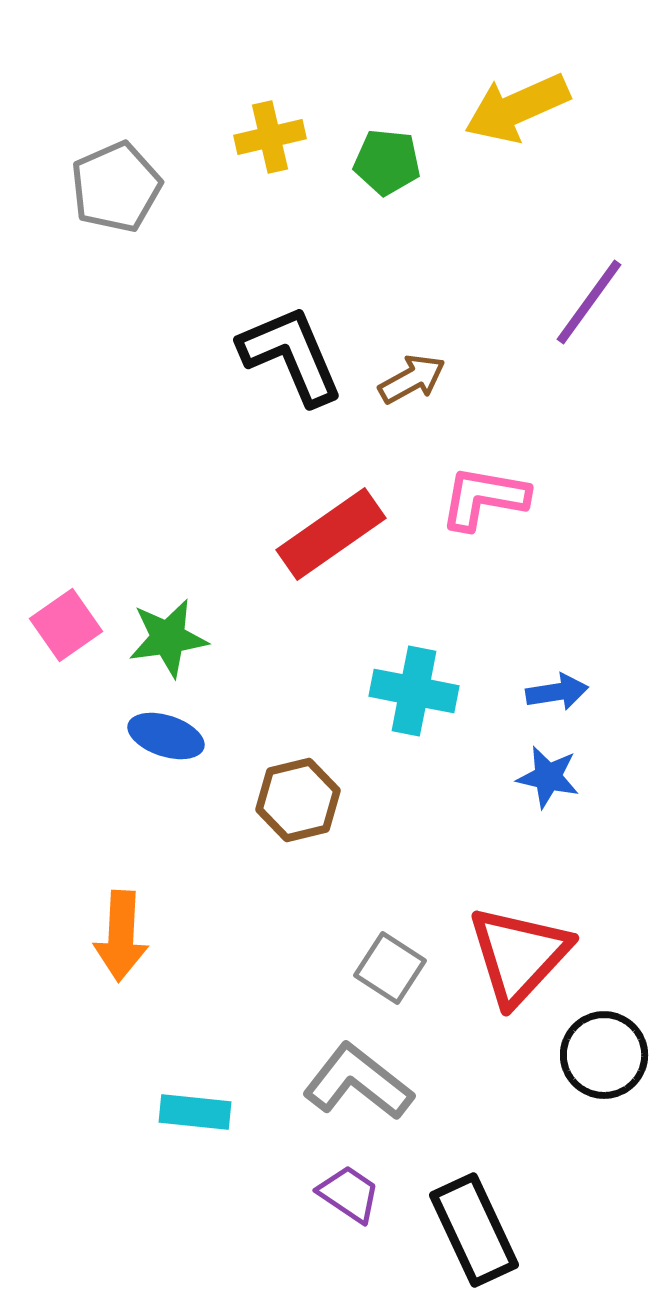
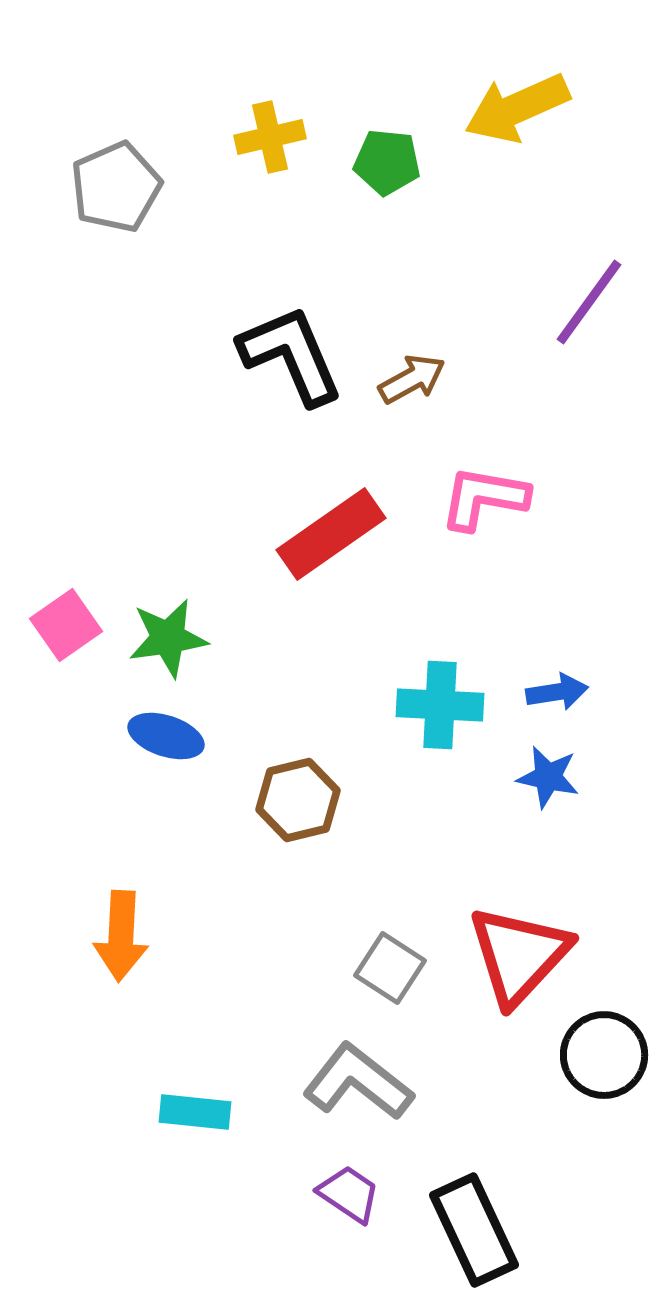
cyan cross: moved 26 px right, 14 px down; rotated 8 degrees counterclockwise
